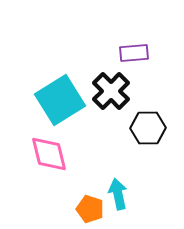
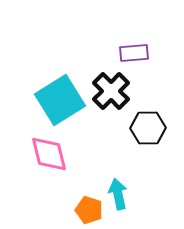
orange pentagon: moved 1 px left, 1 px down
